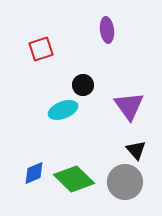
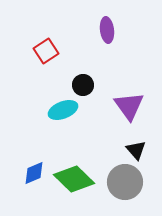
red square: moved 5 px right, 2 px down; rotated 15 degrees counterclockwise
